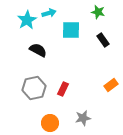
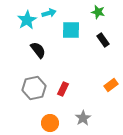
black semicircle: rotated 24 degrees clockwise
gray star: rotated 21 degrees counterclockwise
